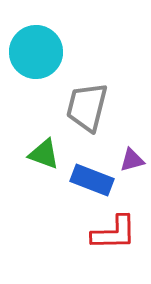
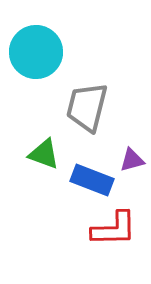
red L-shape: moved 4 px up
